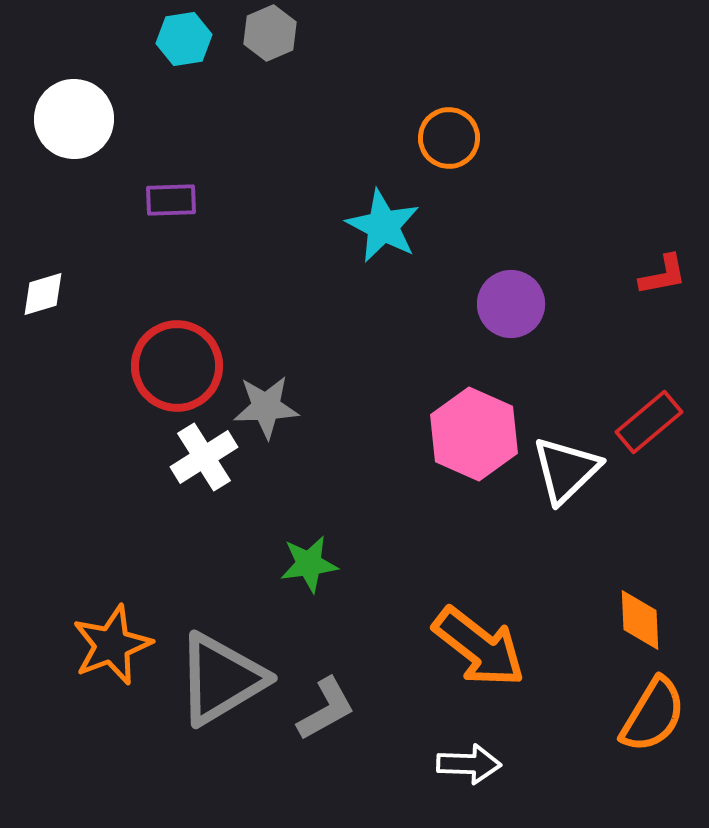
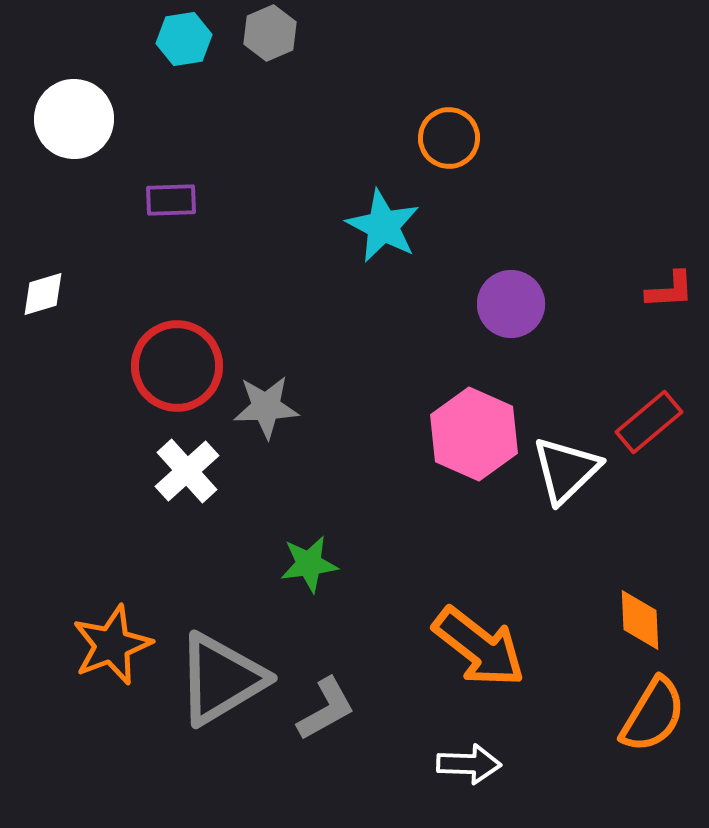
red L-shape: moved 7 px right, 15 px down; rotated 8 degrees clockwise
white cross: moved 17 px left, 14 px down; rotated 10 degrees counterclockwise
